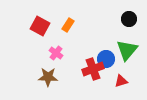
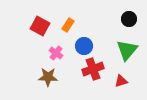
blue circle: moved 22 px left, 13 px up
